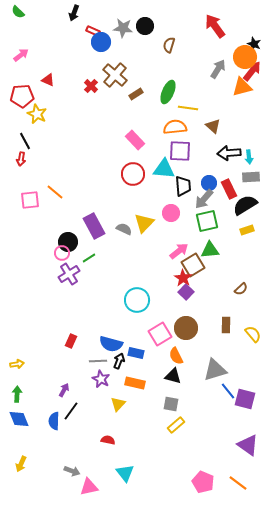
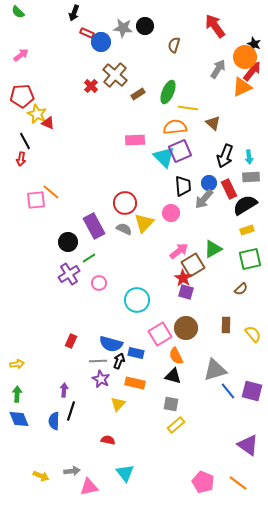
red rectangle at (93, 31): moved 6 px left, 2 px down
brown semicircle at (169, 45): moved 5 px right
red triangle at (48, 80): moved 43 px down
orange triangle at (242, 87): rotated 10 degrees counterclockwise
brown rectangle at (136, 94): moved 2 px right
brown triangle at (213, 126): moved 3 px up
pink rectangle at (135, 140): rotated 48 degrees counterclockwise
purple square at (180, 151): rotated 25 degrees counterclockwise
black arrow at (229, 153): moved 4 px left, 3 px down; rotated 65 degrees counterclockwise
cyan triangle at (164, 169): moved 12 px up; rotated 40 degrees clockwise
red circle at (133, 174): moved 8 px left, 29 px down
orange line at (55, 192): moved 4 px left
pink square at (30, 200): moved 6 px right
green square at (207, 221): moved 43 px right, 38 px down
green triangle at (210, 250): moved 3 px right, 1 px up; rotated 24 degrees counterclockwise
pink circle at (62, 253): moved 37 px right, 30 px down
purple square at (186, 292): rotated 28 degrees counterclockwise
purple arrow at (64, 390): rotated 24 degrees counterclockwise
purple square at (245, 399): moved 7 px right, 8 px up
black line at (71, 411): rotated 18 degrees counterclockwise
yellow arrow at (21, 464): moved 20 px right, 12 px down; rotated 91 degrees counterclockwise
gray arrow at (72, 471): rotated 28 degrees counterclockwise
